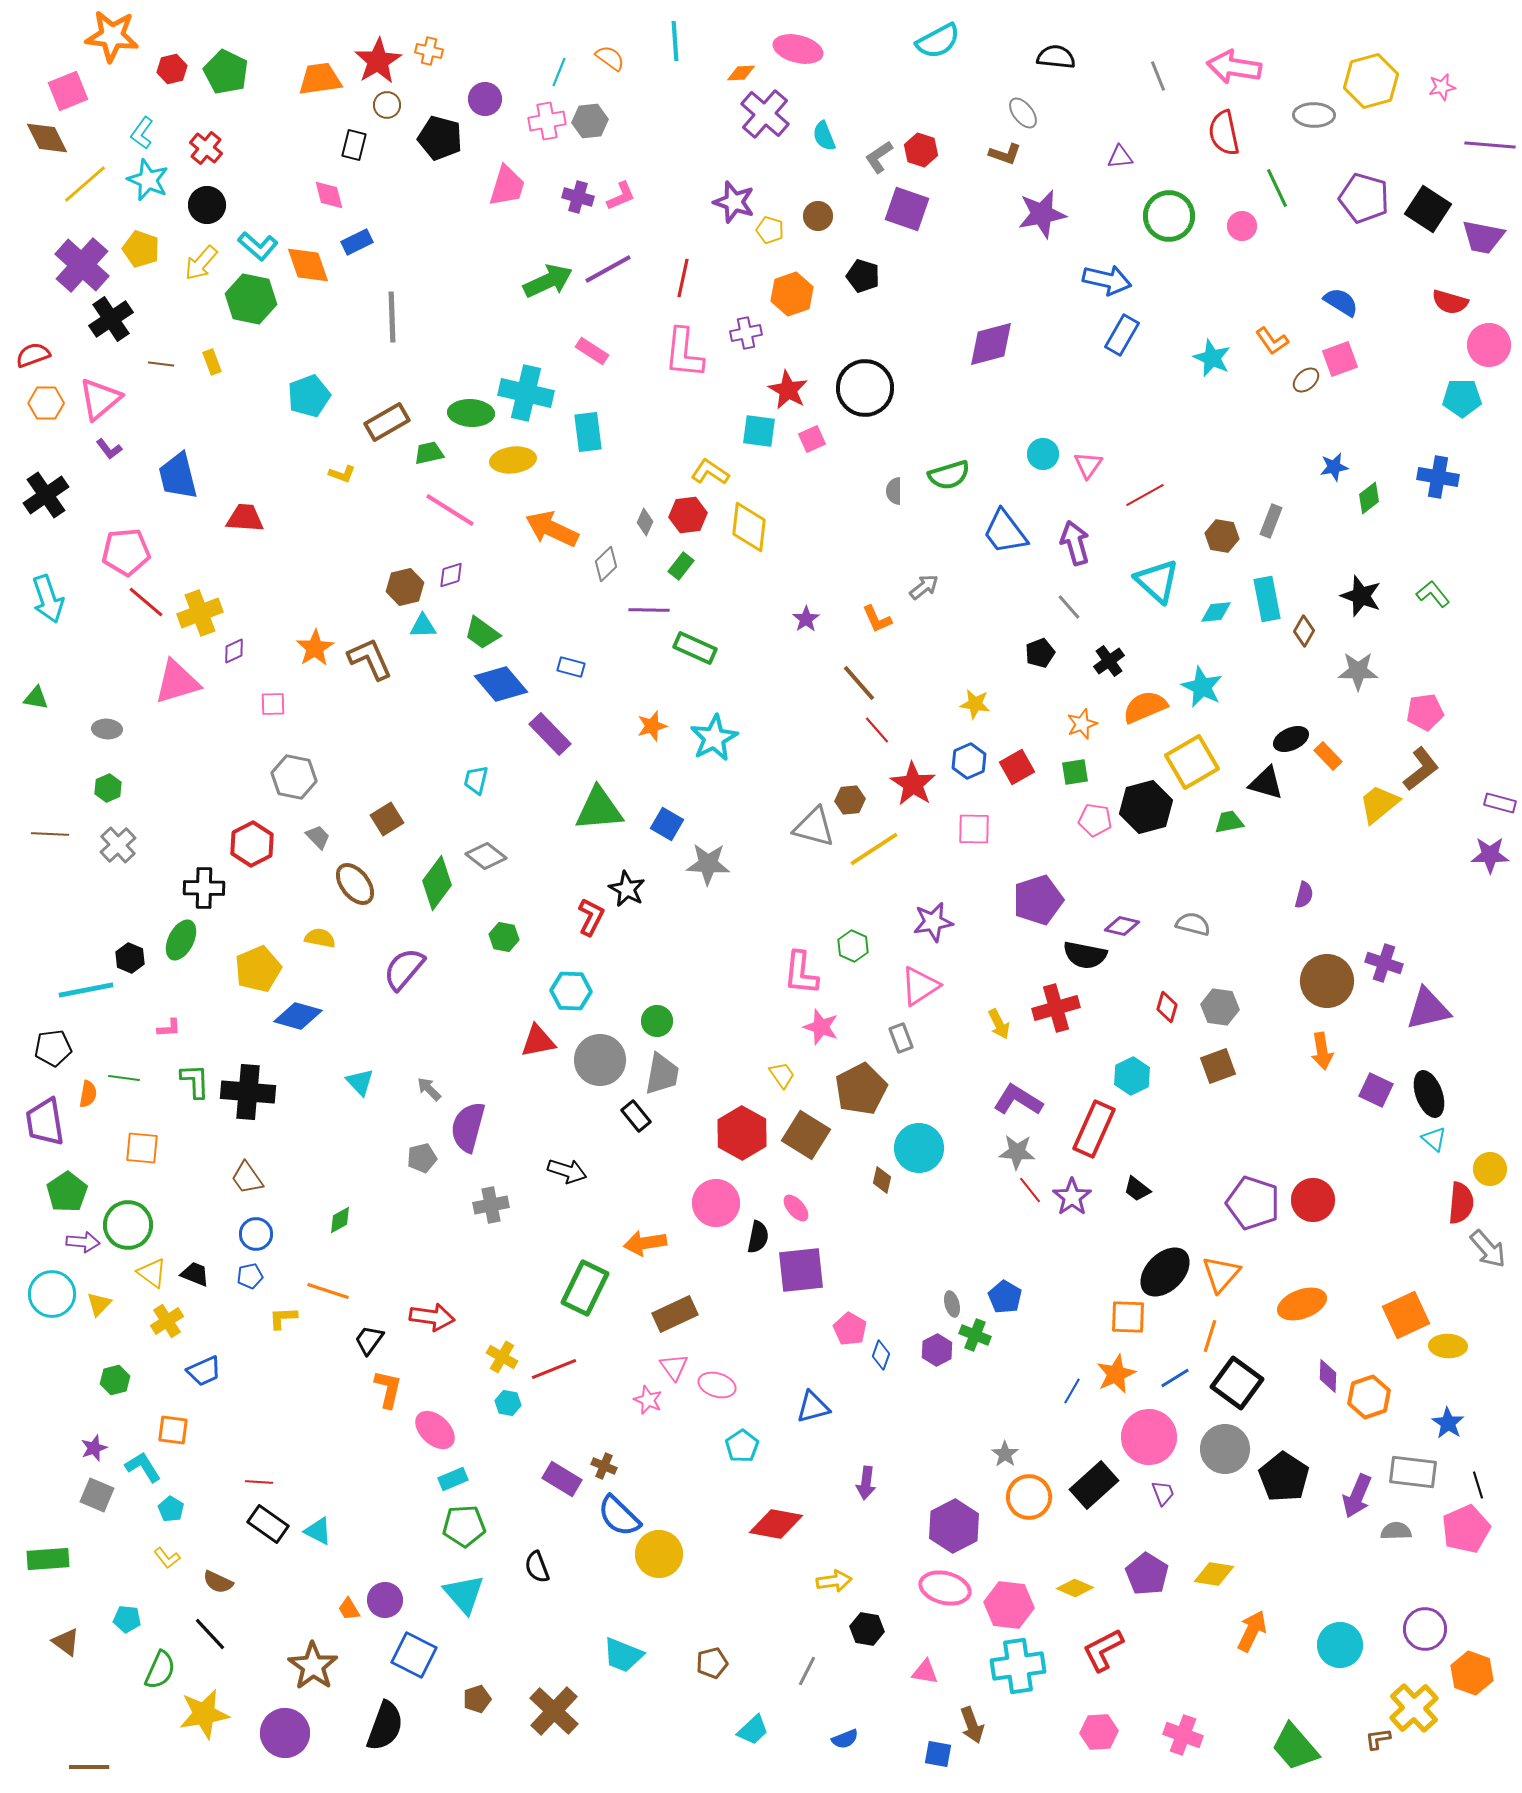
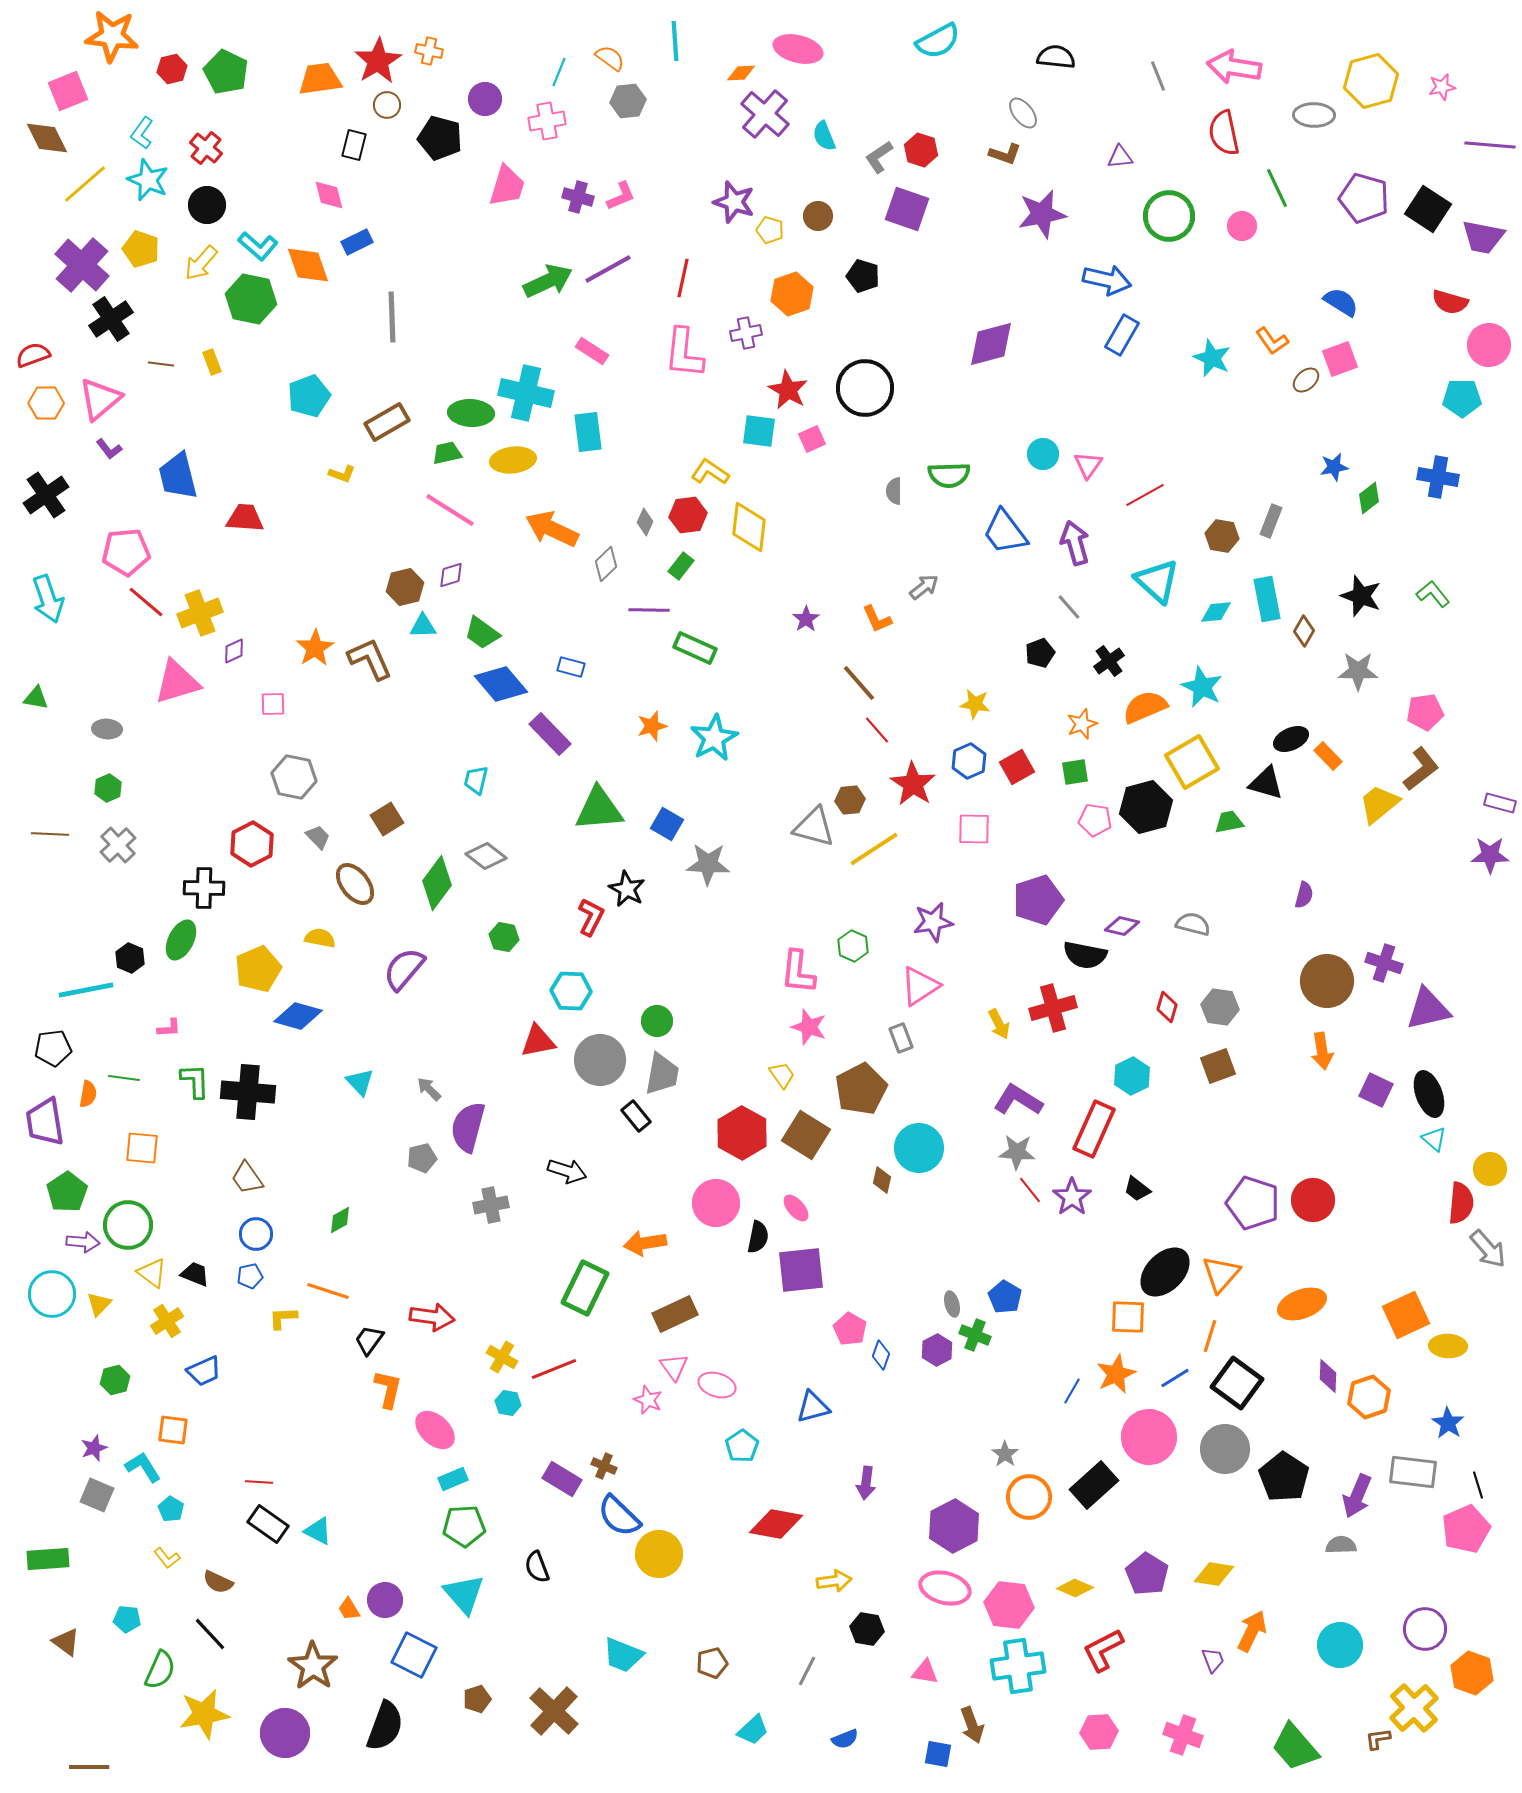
gray hexagon at (590, 121): moved 38 px right, 20 px up
green trapezoid at (429, 453): moved 18 px right
green semicircle at (949, 475): rotated 15 degrees clockwise
pink L-shape at (801, 973): moved 3 px left, 1 px up
red cross at (1056, 1008): moved 3 px left
pink star at (821, 1027): moved 12 px left
purple trapezoid at (1163, 1493): moved 50 px right, 167 px down
gray semicircle at (1396, 1531): moved 55 px left, 14 px down
